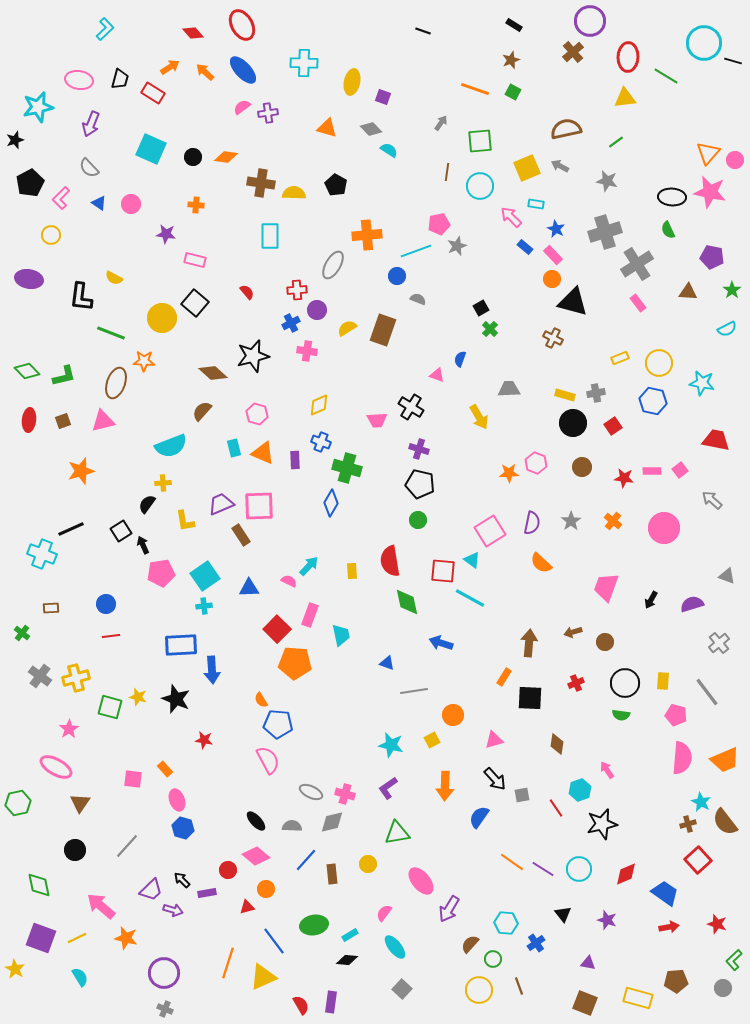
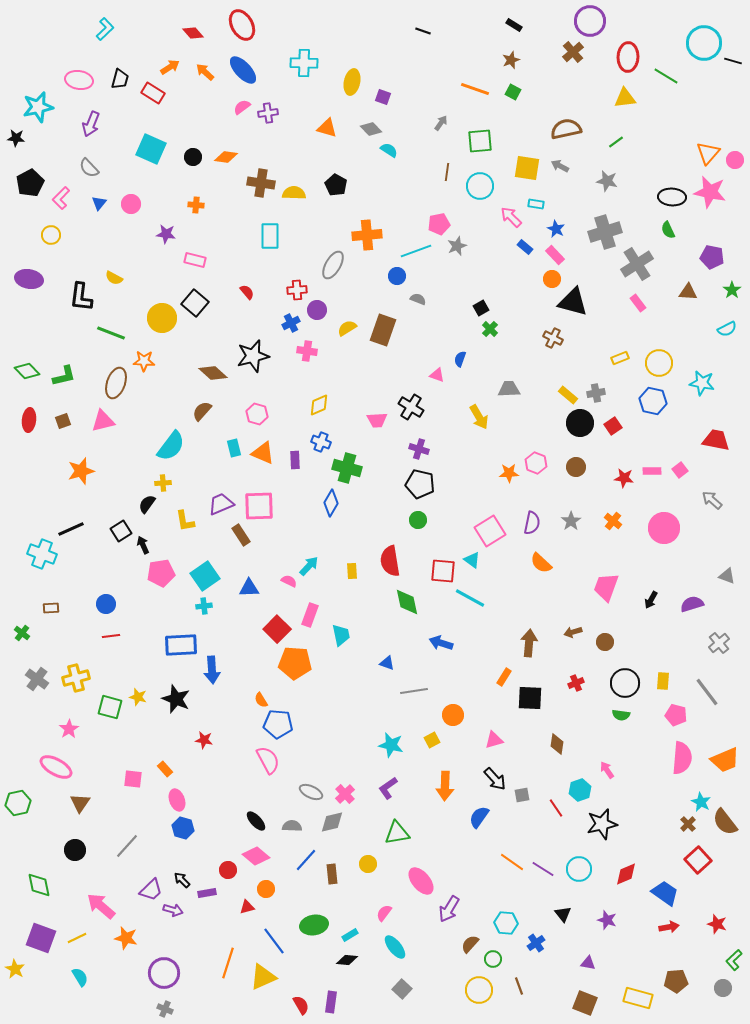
black star at (15, 140): moved 1 px right, 2 px up; rotated 24 degrees clockwise
yellow square at (527, 168): rotated 32 degrees clockwise
blue triangle at (99, 203): rotated 35 degrees clockwise
pink rectangle at (553, 255): moved 2 px right
yellow rectangle at (565, 395): moved 3 px right; rotated 24 degrees clockwise
black circle at (573, 423): moved 7 px right
cyan semicircle at (171, 446): rotated 32 degrees counterclockwise
brown circle at (582, 467): moved 6 px left
gray cross at (40, 676): moved 3 px left, 3 px down
pink cross at (345, 794): rotated 30 degrees clockwise
brown cross at (688, 824): rotated 28 degrees counterclockwise
